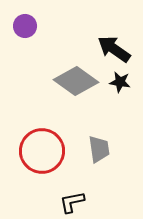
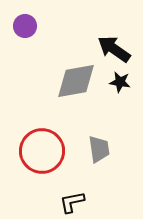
gray diamond: rotated 45 degrees counterclockwise
